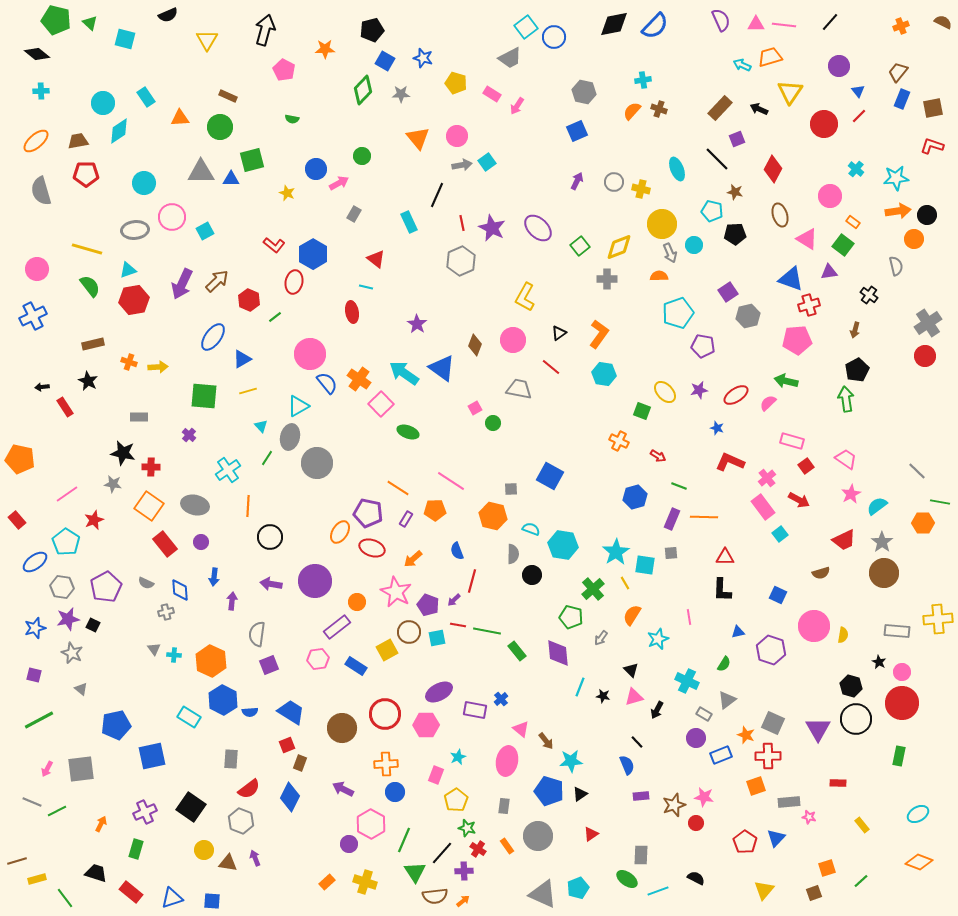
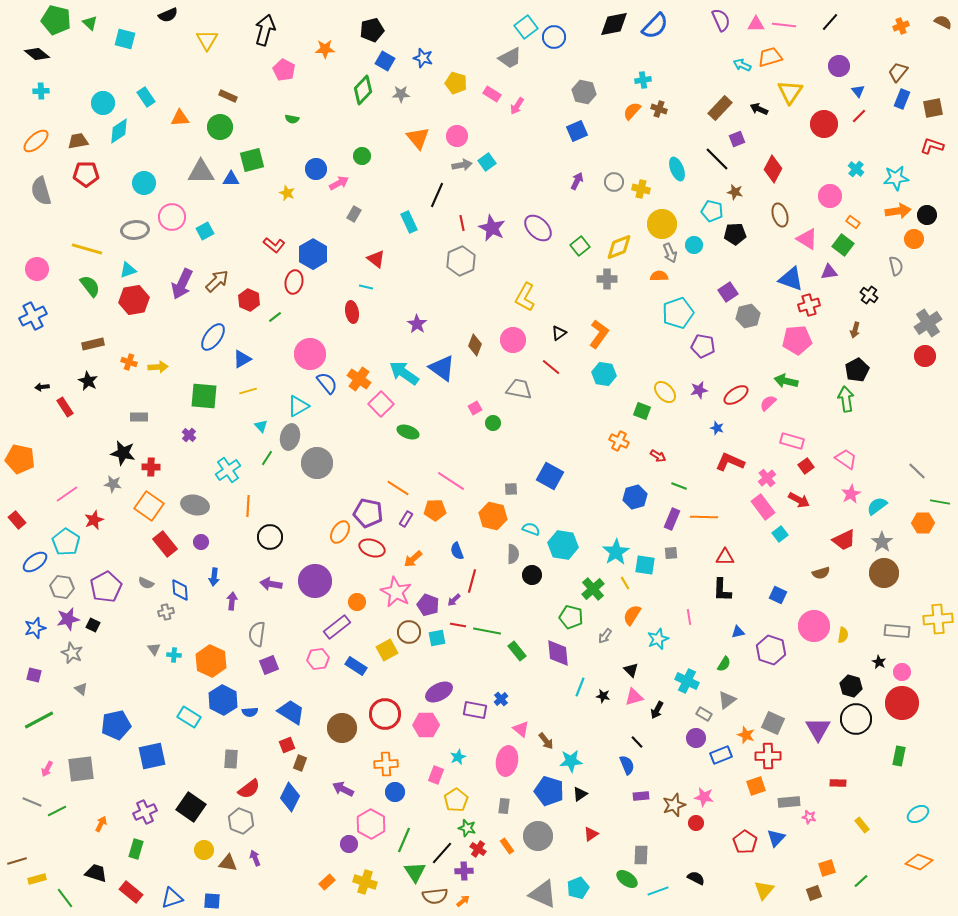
gray arrow at (601, 638): moved 4 px right, 2 px up
